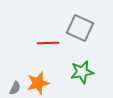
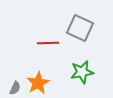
orange star: rotated 15 degrees counterclockwise
